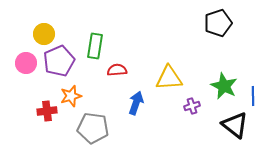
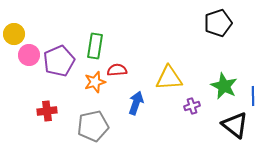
yellow circle: moved 30 px left
pink circle: moved 3 px right, 8 px up
orange star: moved 24 px right, 14 px up
gray pentagon: moved 2 px up; rotated 20 degrees counterclockwise
